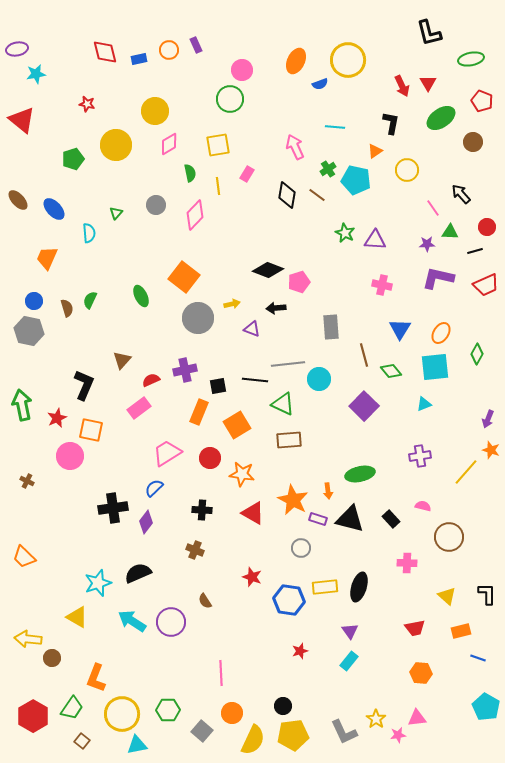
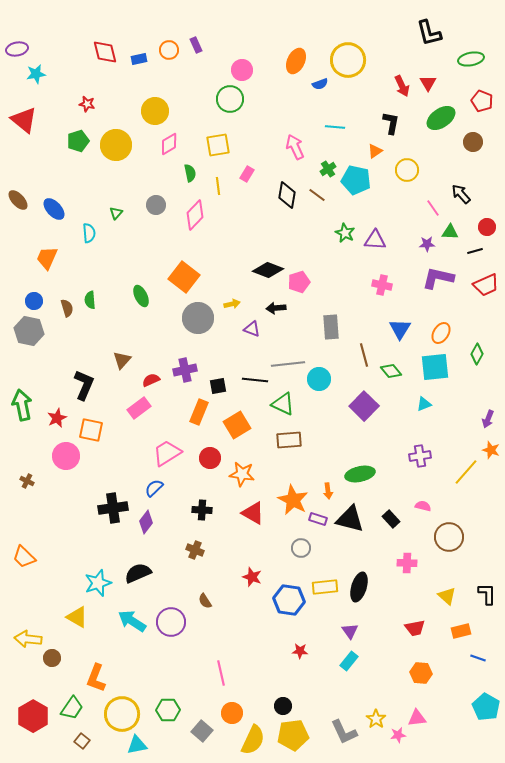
red triangle at (22, 120): moved 2 px right
green pentagon at (73, 159): moved 5 px right, 18 px up
green semicircle at (90, 300): rotated 30 degrees counterclockwise
pink circle at (70, 456): moved 4 px left
red star at (300, 651): rotated 21 degrees clockwise
pink line at (221, 673): rotated 10 degrees counterclockwise
